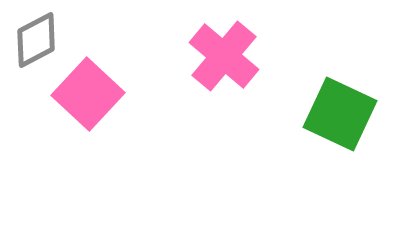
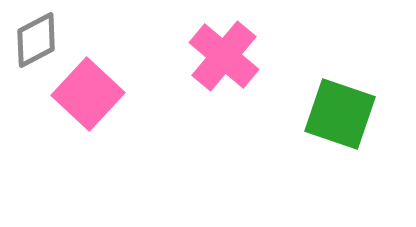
green square: rotated 6 degrees counterclockwise
